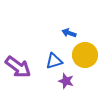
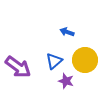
blue arrow: moved 2 px left, 1 px up
yellow circle: moved 5 px down
blue triangle: rotated 24 degrees counterclockwise
